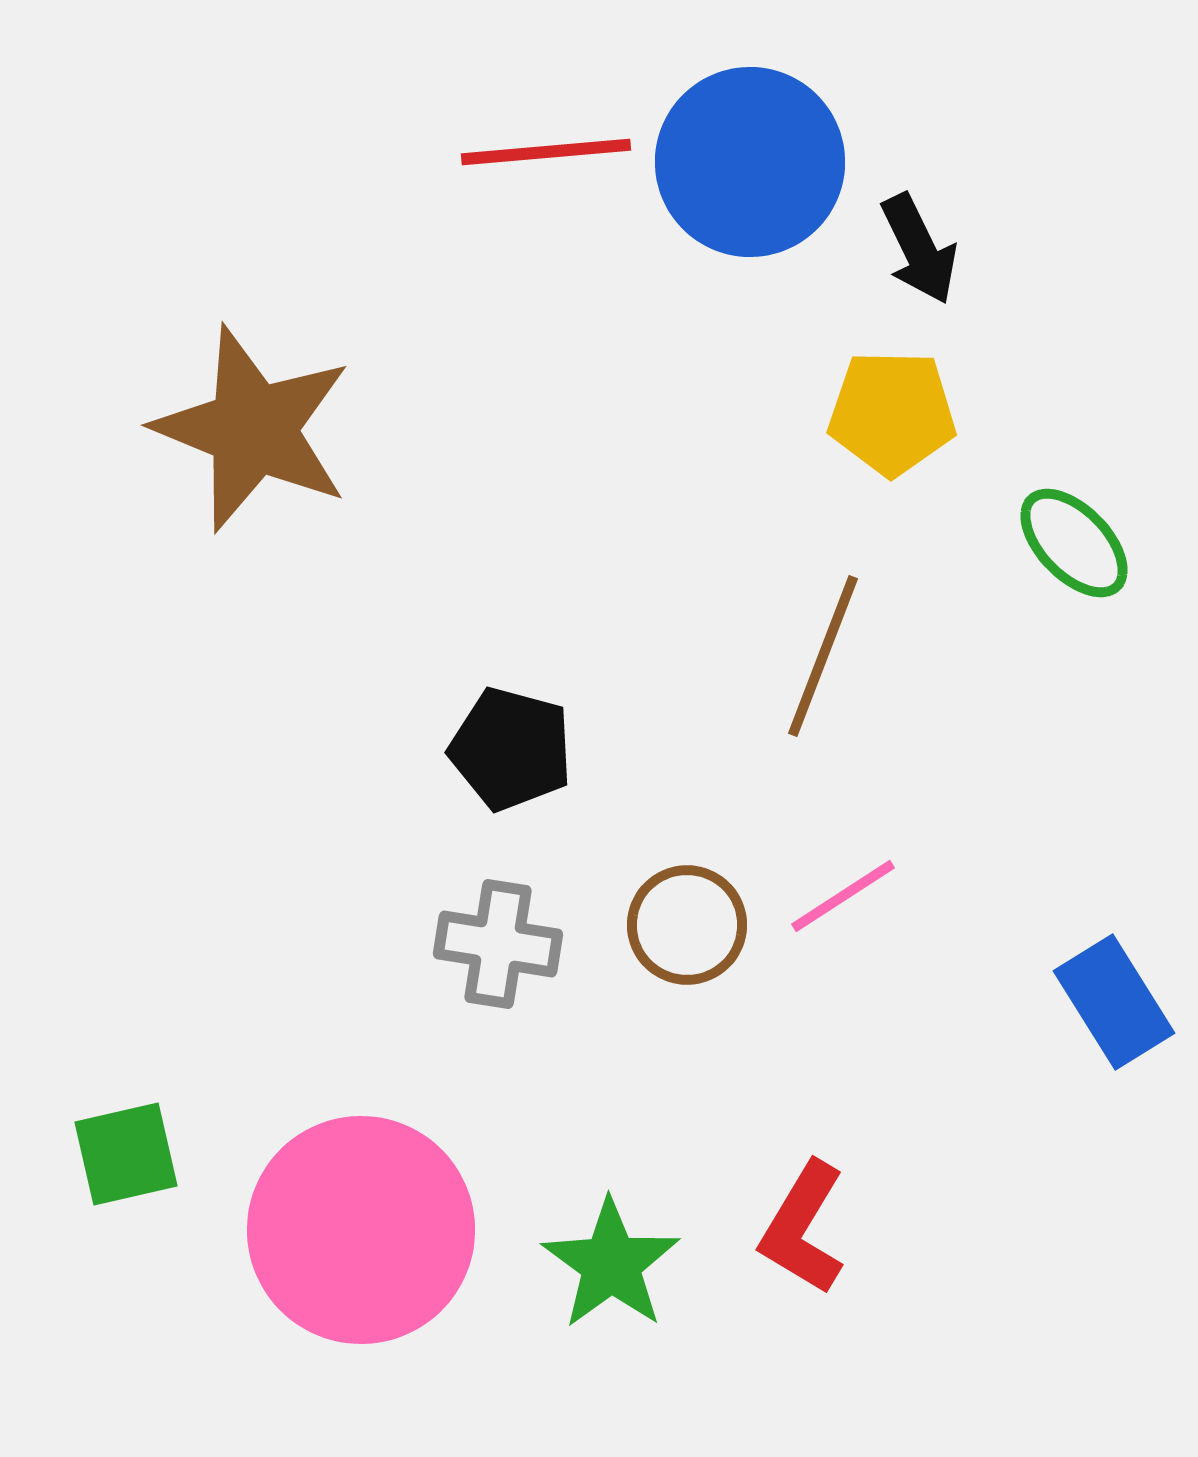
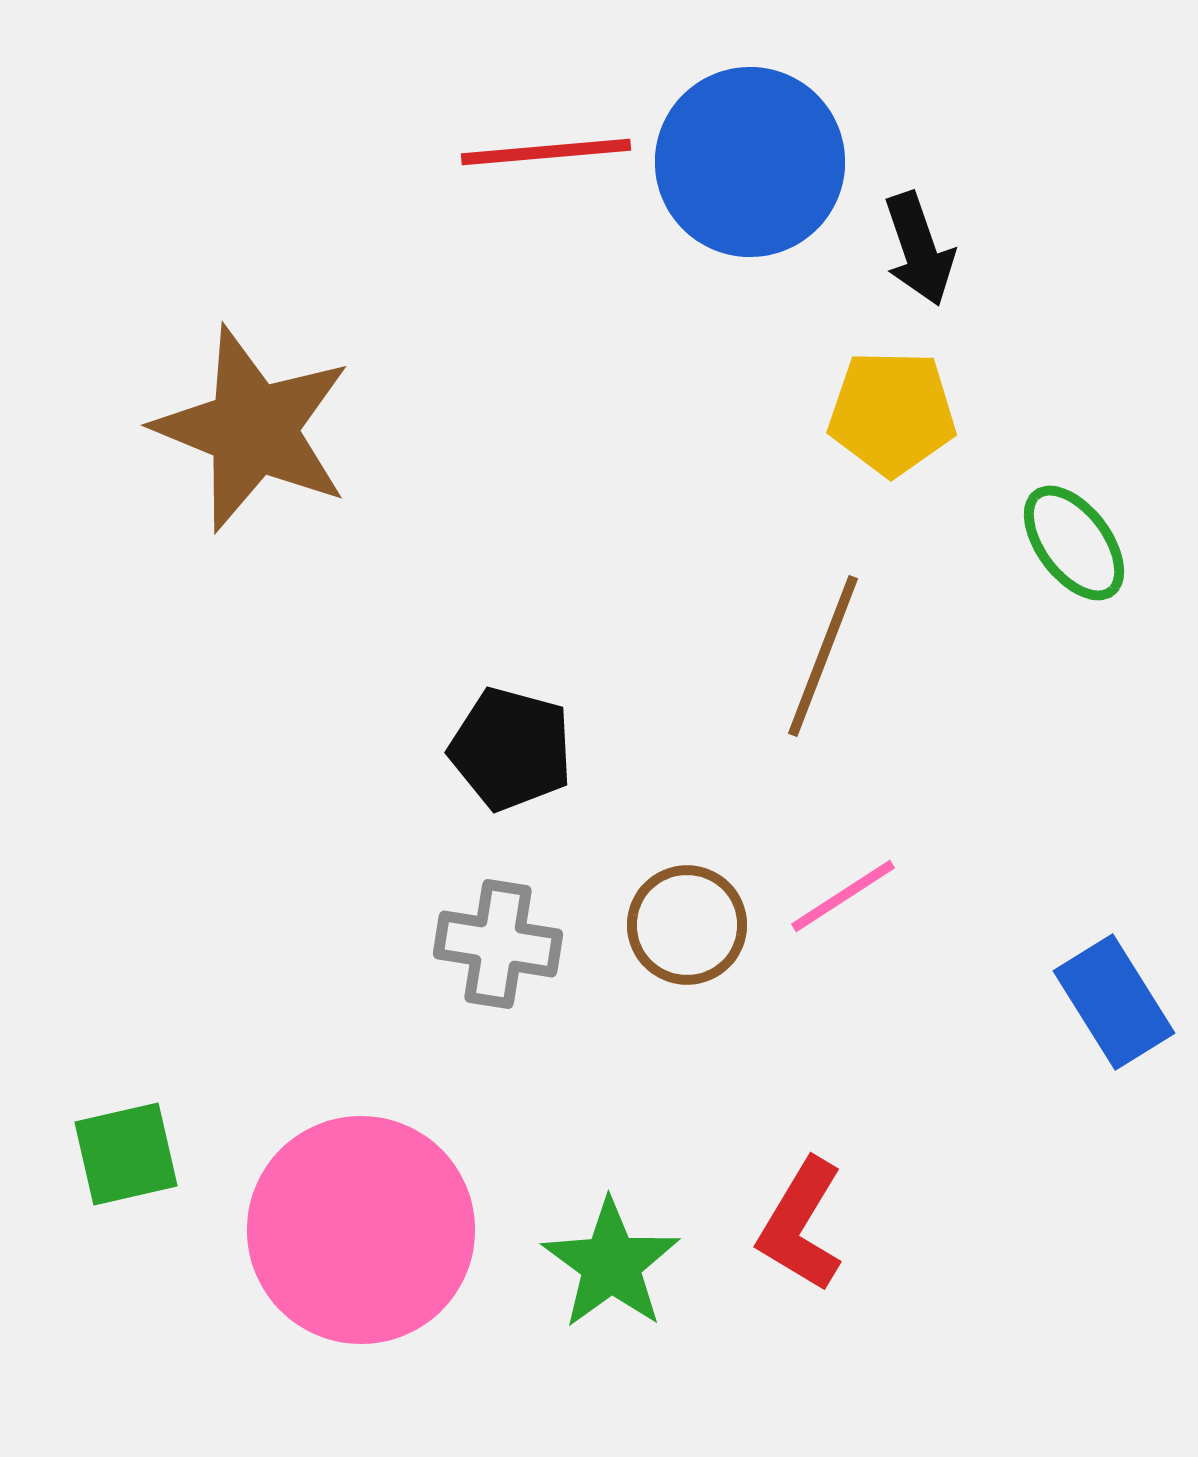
black arrow: rotated 7 degrees clockwise
green ellipse: rotated 7 degrees clockwise
red L-shape: moved 2 px left, 3 px up
